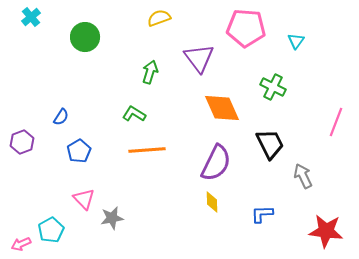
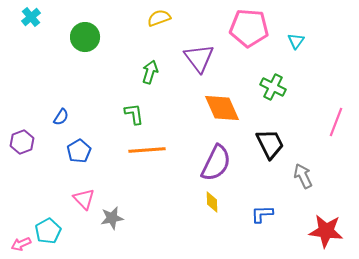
pink pentagon: moved 3 px right
green L-shape: rotated 50 degrees clockwise
cyan pentagon: moved 3 px left, 1 px down
